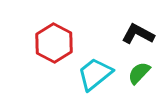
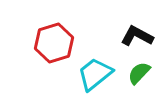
black L-shape: moved 1 px left, 2 px down
red hexagon: rotated 15 degrees clockwise
